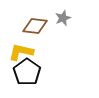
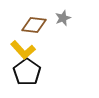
brown diamond: moved 1 px left, 1 px up
yellow L-shape: moved 2 px right, 2 px up; rotated 145 degrees counterclockwise
